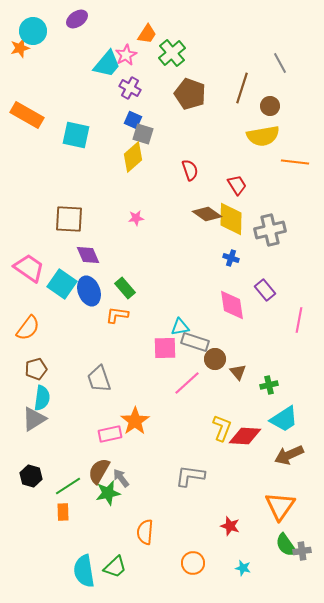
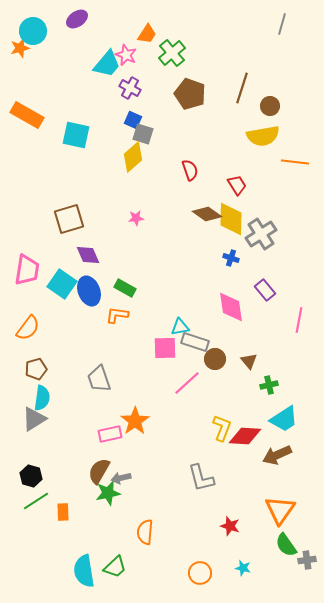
pink star at (126, 55): rotated 20 degrees counterclockwise
gray line at (280, 63): moved 2 px right, 39 px up; rotated 45 degrees clockwise
brown square at (69, 219): rotated 20 degrees counterclockwise
gray cross at (270, 230): moved 9 px left, 4 px down; rotated 20 degrees counterclockwise
pink trapezoid at (29, 268): moved 2 px left, 2 px down; rotated 64 degrees clockwise
green rectangle at (125, 288): rotated 20 degrees counterclockwise
pink diamond at (232, 305): moved 1 px left, 2 px down
brown triangle at (238, 372): moved 11 px right, 11 px up
brown arrow at (289, 455): moved 12 px left
gray L-shape at (190, 476): moved 11 px right, 2 px down; rotated 112 degrees counterclockwise
gray arrow at (121, 478): rotated 66 degrees counterclockwise
green line at (68, 486): moved 32 px left, 15 px down
orange triangle at (280, 506): moved 4 px down
gray cross at (302, 551): moved 5 px right, 9 px down
orange circle at (193, 563): moved 7 px right, 10 px down
